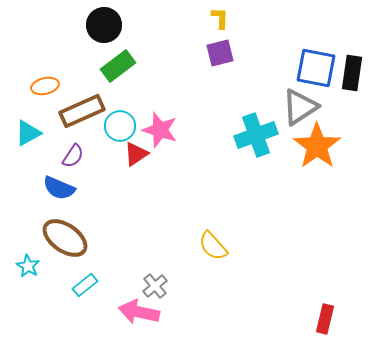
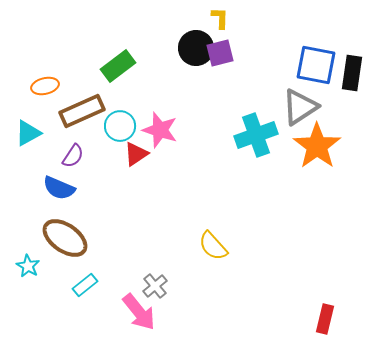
black circle: moved 92 px right, 23 px down
blue square: moved 3 px up
pink arrow: rotated 141 degrees counterclockwise
